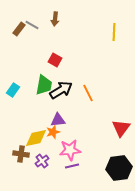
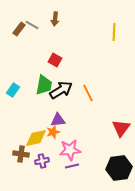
purple cross: rotated 24 degrees clockwise
